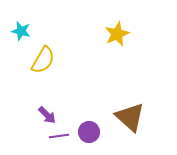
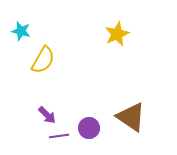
brown triangle: moved 1 px right; rotated 8 degrees counterclockwise
purple circle: moved 4 px up
